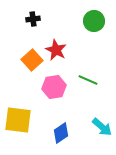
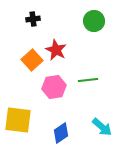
green line: rotated 30 degrees counterclockwise
